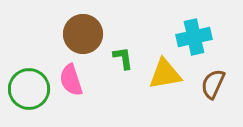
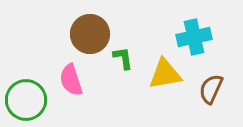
brown circle: moved 7 px right
brown semicircle: moved 2 px left, 5 px down
green circle: moved 3 px left, 11 px down
